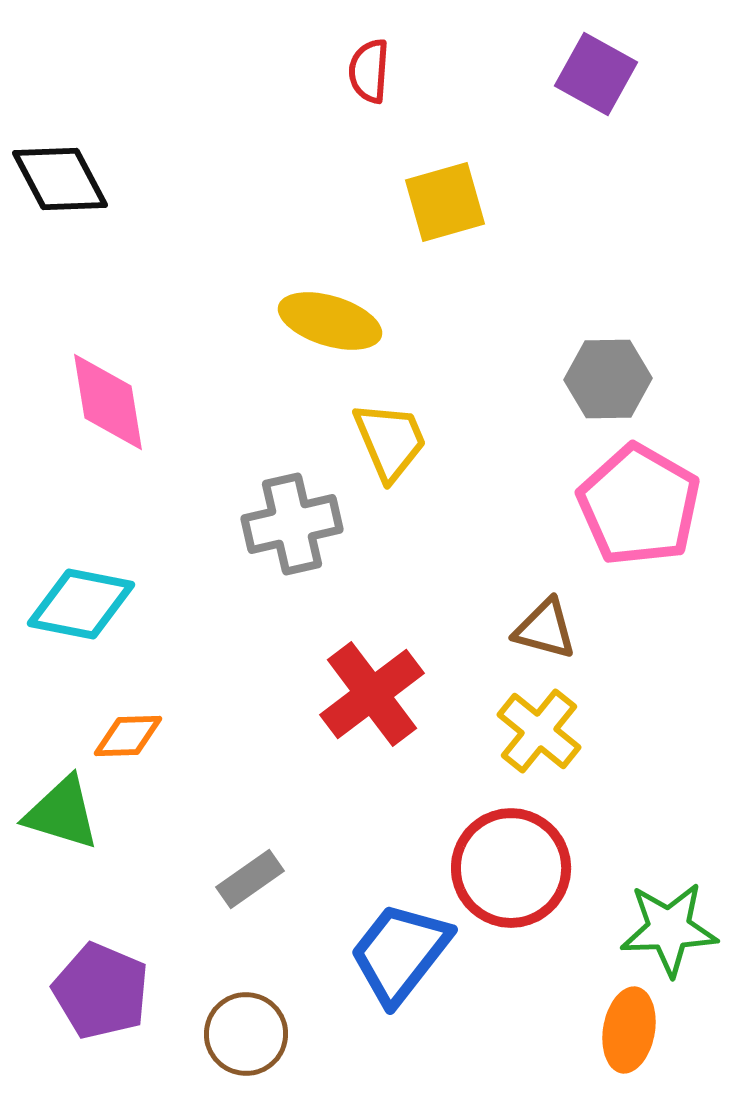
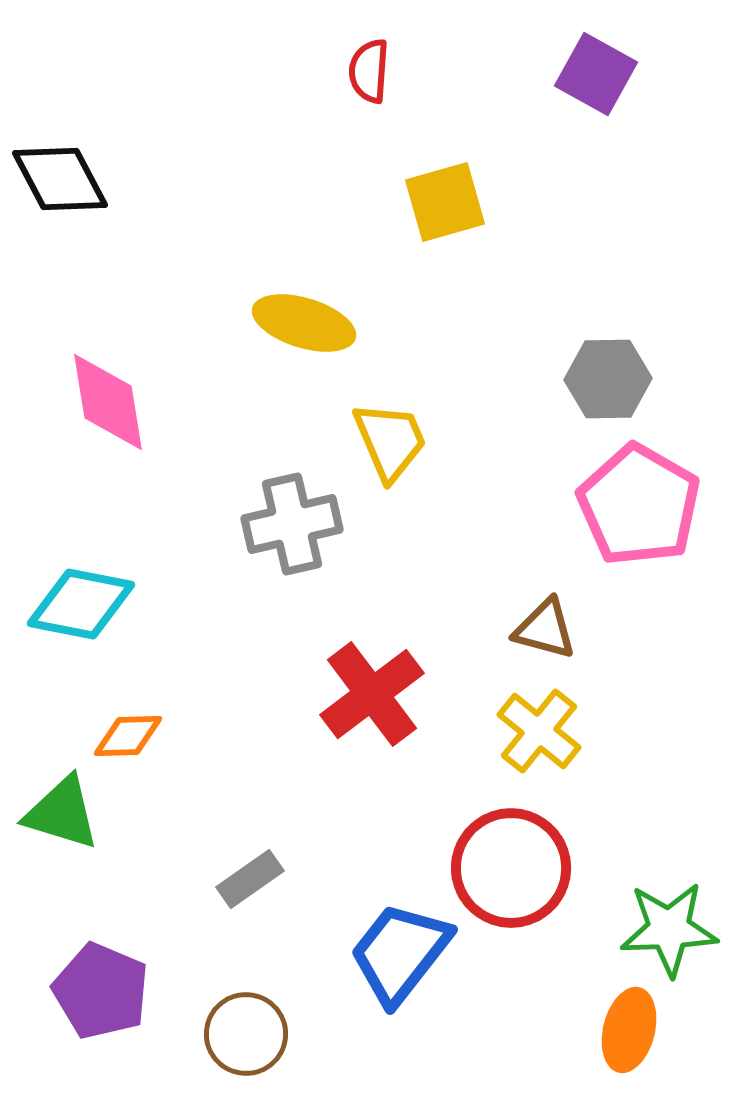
yellow ellipse: moved 26 px left, 2 px down
orange ellipse: rotated 4 degrees clockwise
